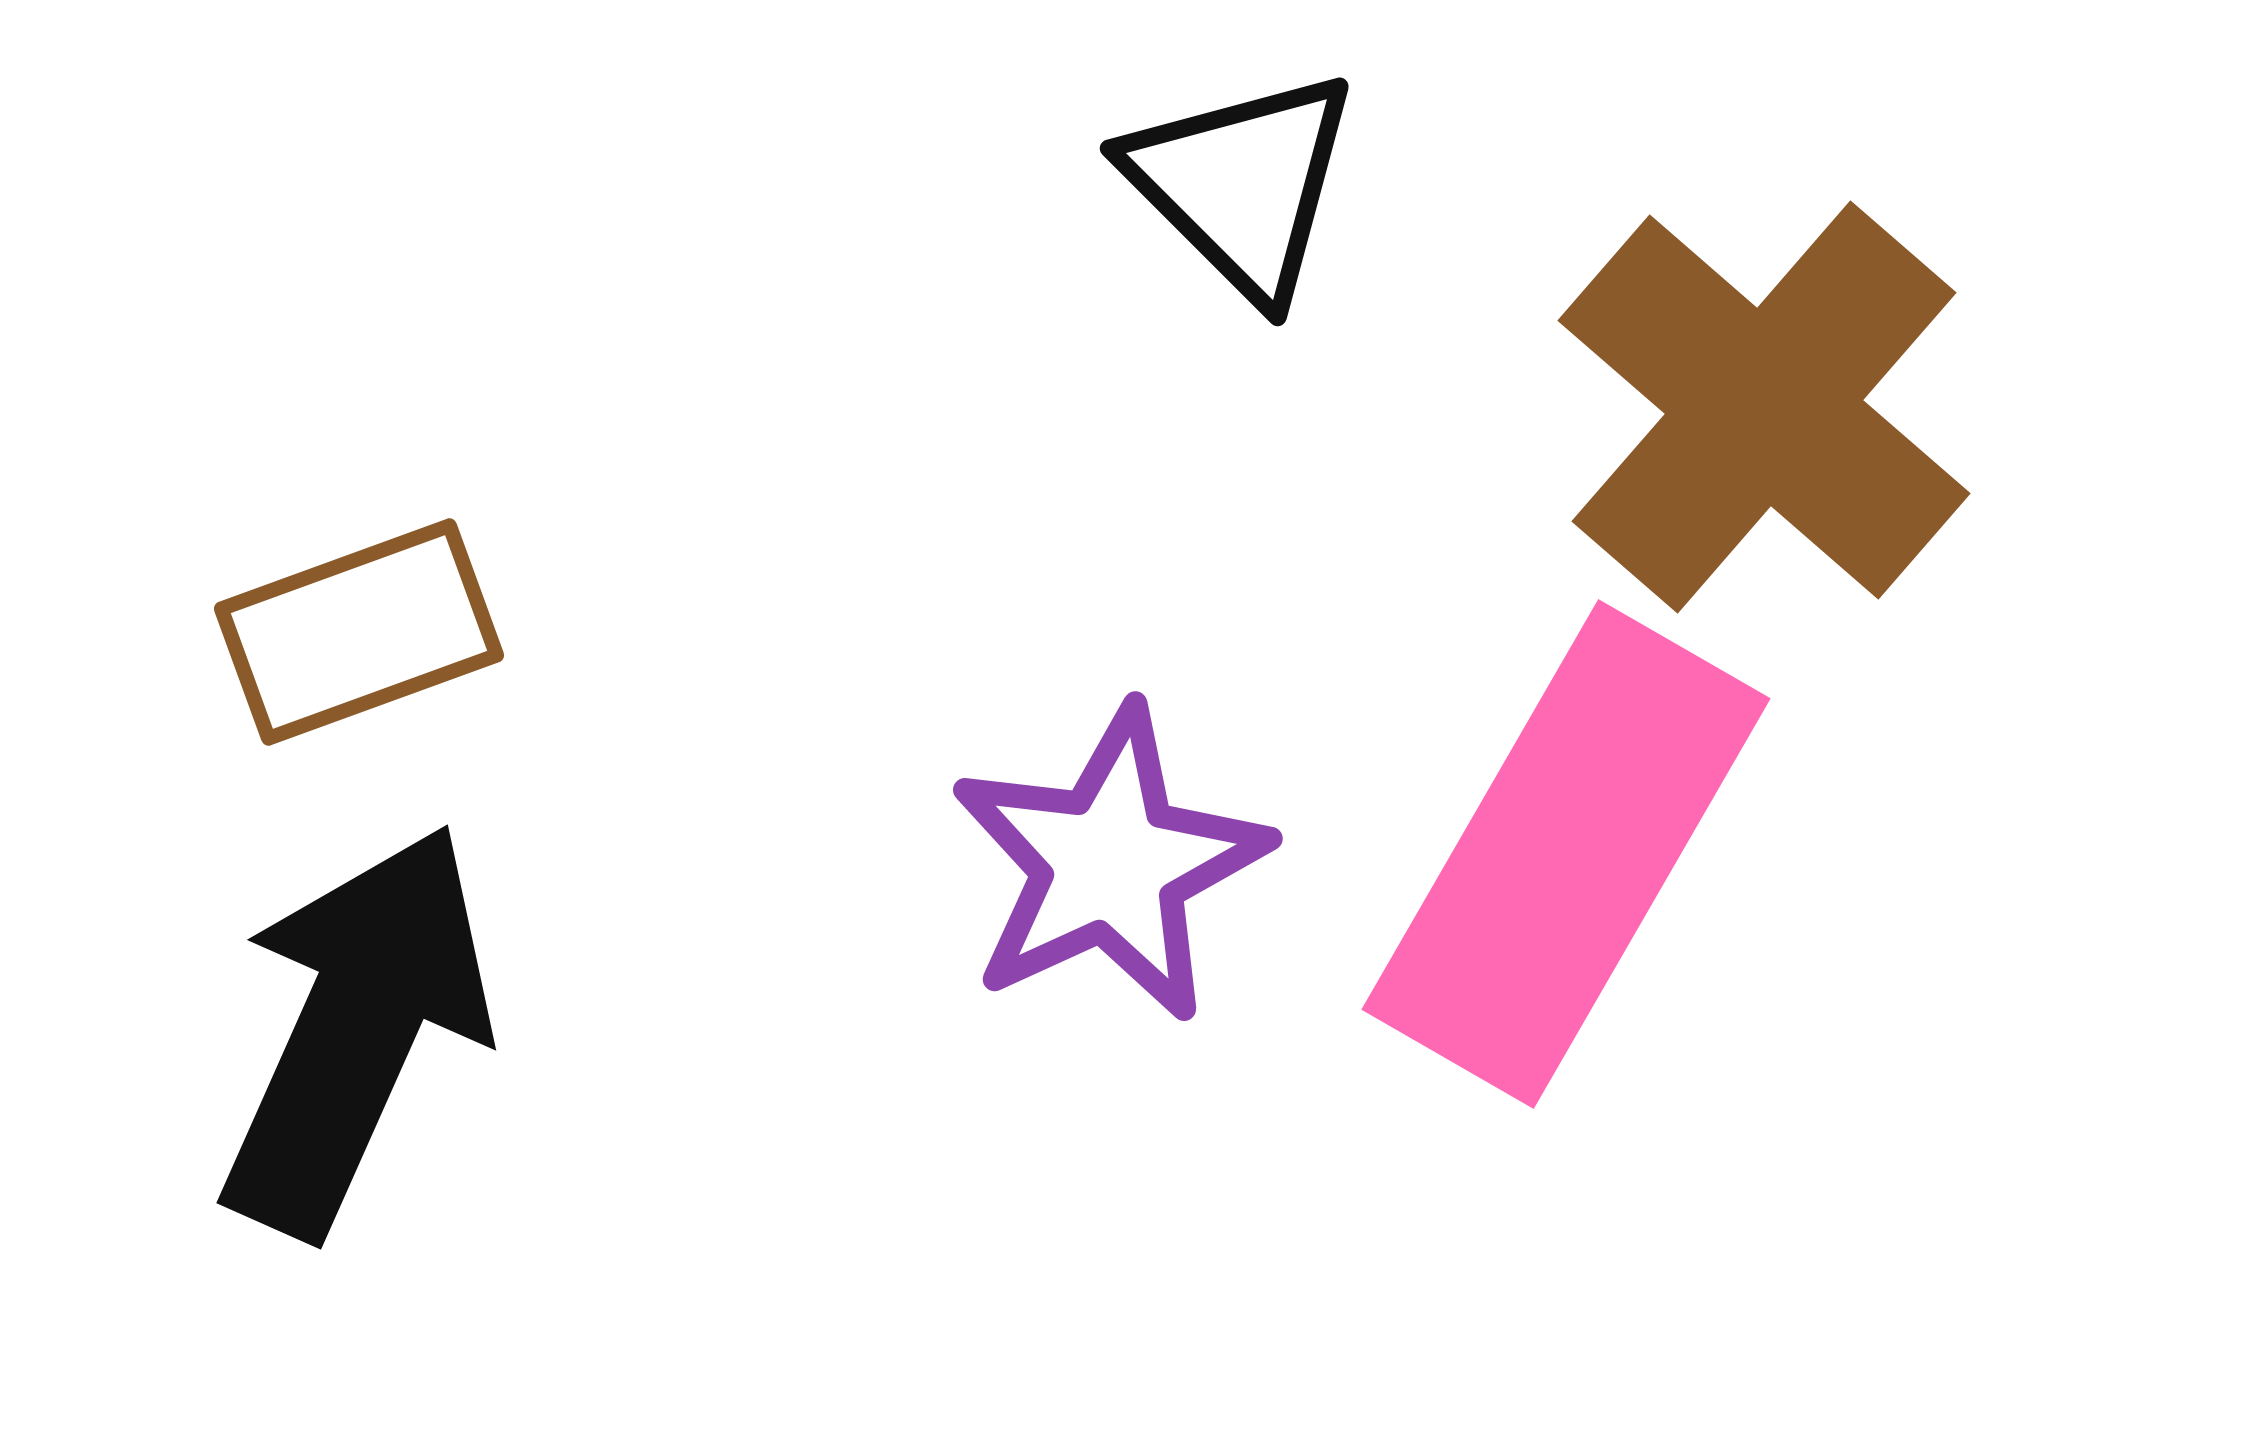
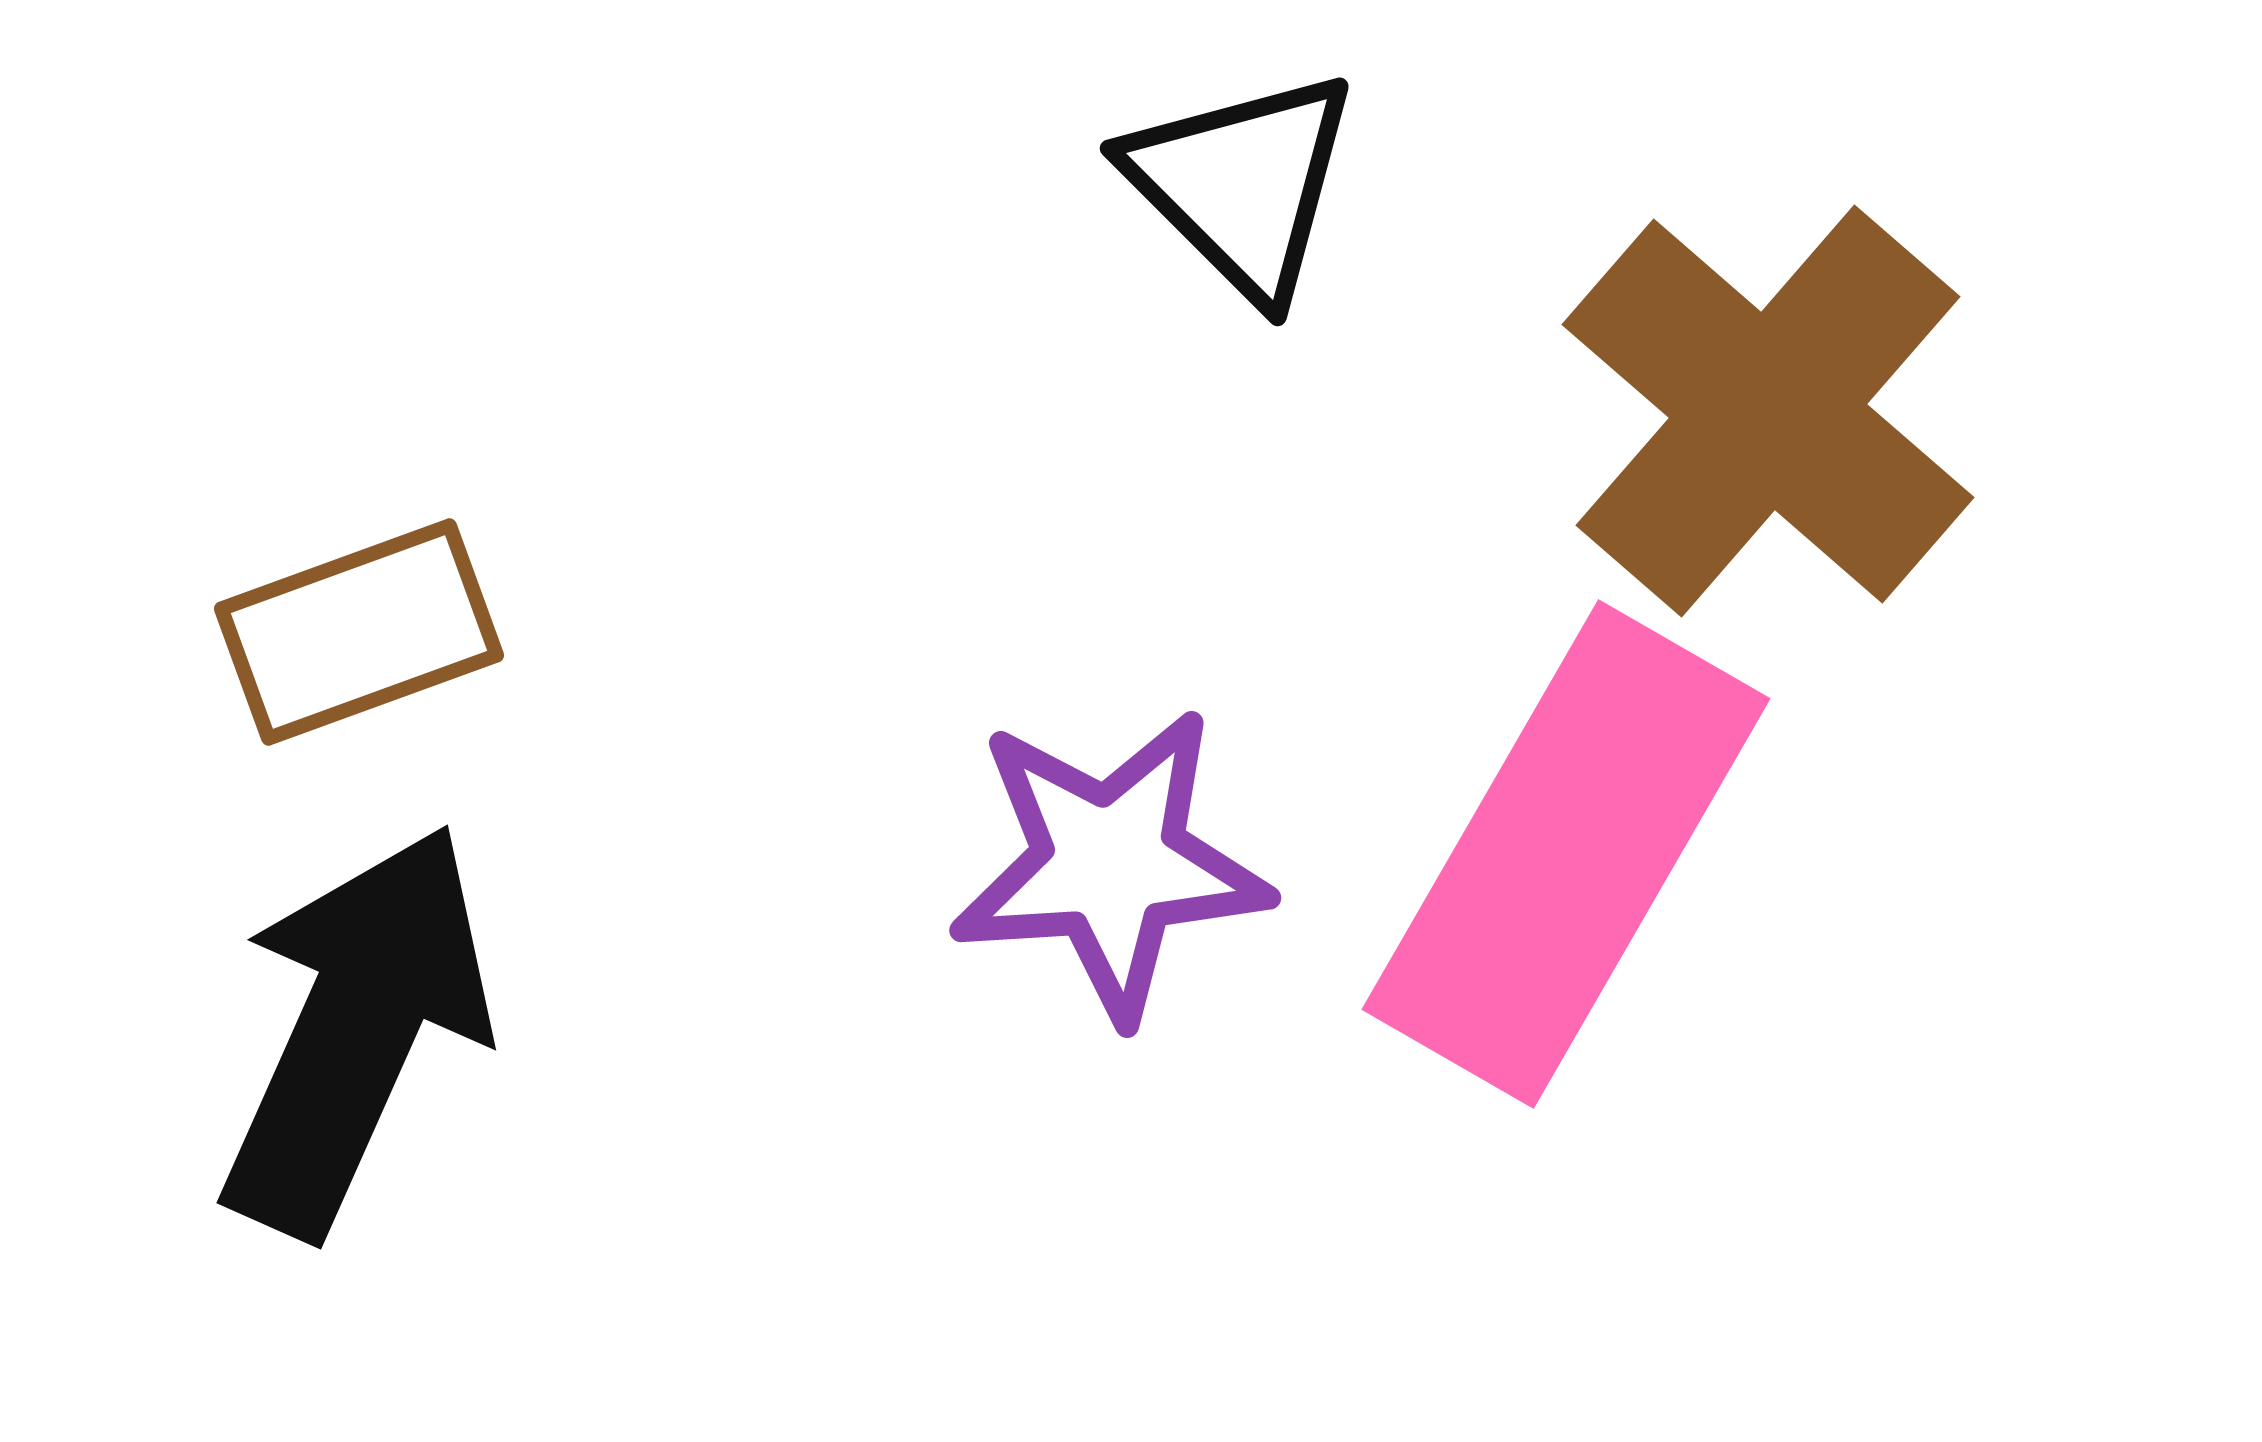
brown cross: moved 4 px right, 4 px down
purple star: rotated 21 degrees clockwise
